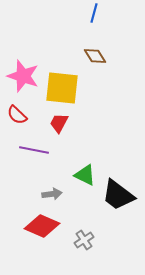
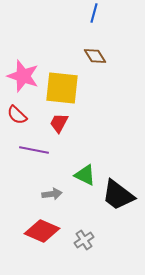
red diamond: moved 5 px down
